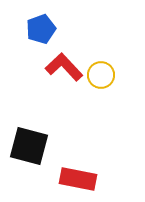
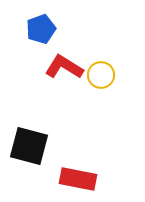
red L-shape: rotated 15 degrees counterclockwise
